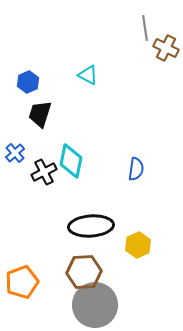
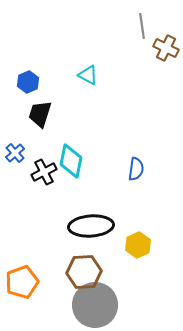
gray line: moved 3 px left, 2 px up
